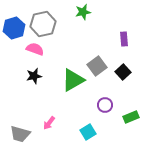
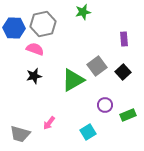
blue hexagon: rotated 20 degrees clockwise
green rectangle: moved 3 px left, 2 px up
